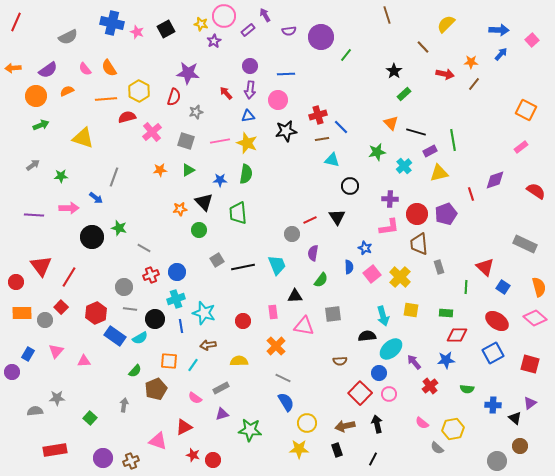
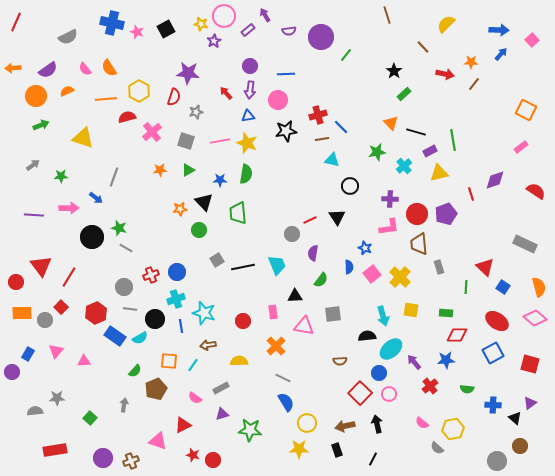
gray line at (144, 248): moved 18 px left
red triangle at (184, 427): moved 1 px left, 2 px up
